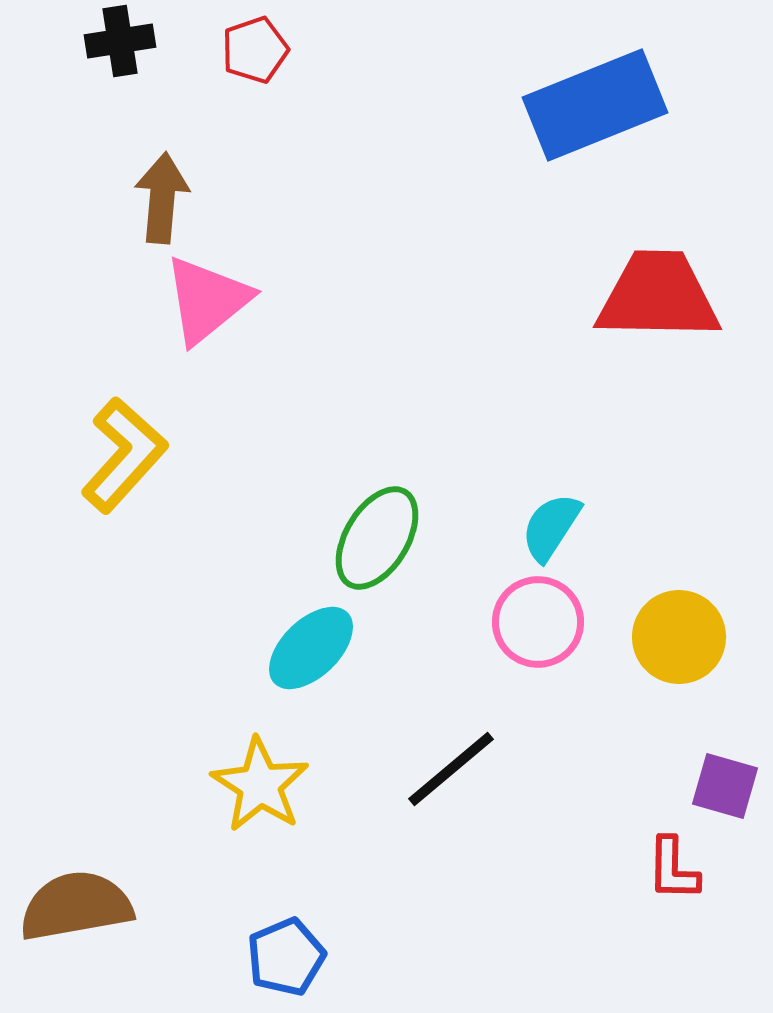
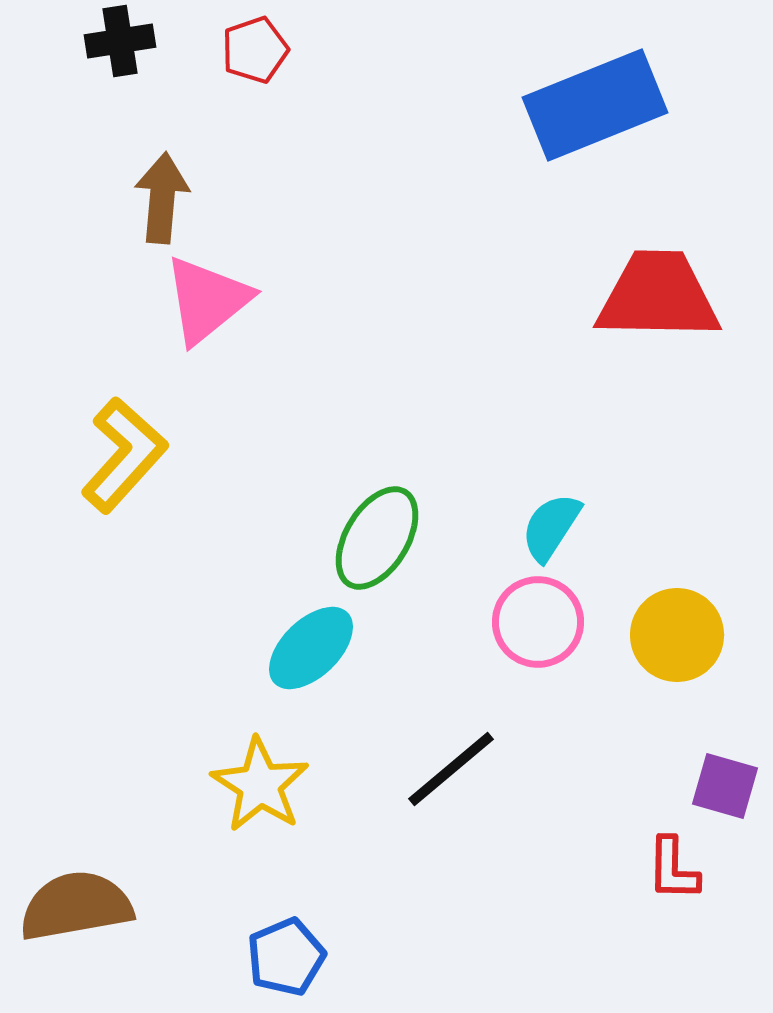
yellow circle: moved 2 px left, 2 px up
